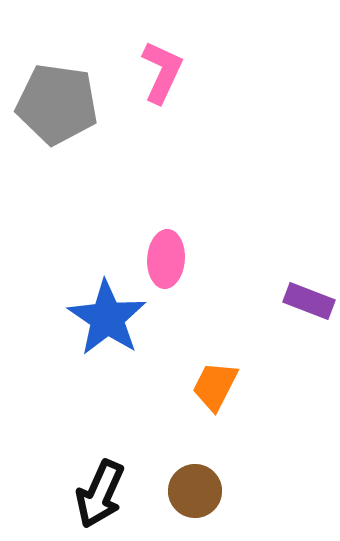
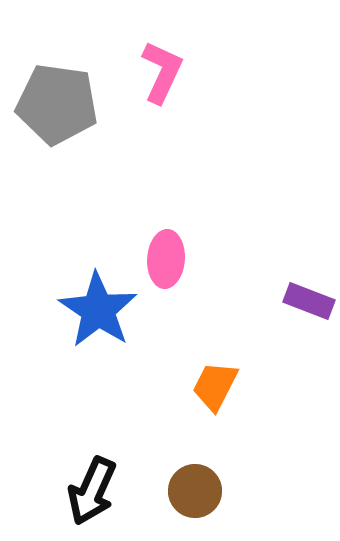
blue star: moved 9 px left, 8 px up
black arrow: moved 8 px left, 3 px up
